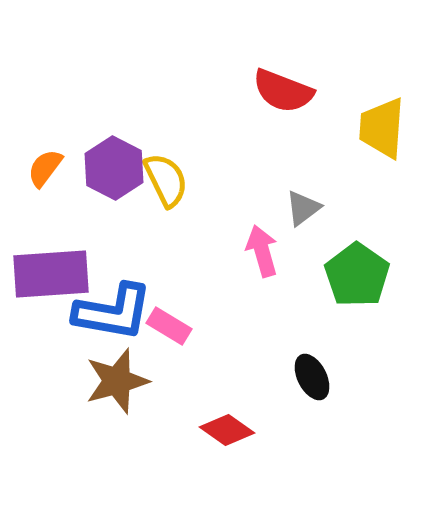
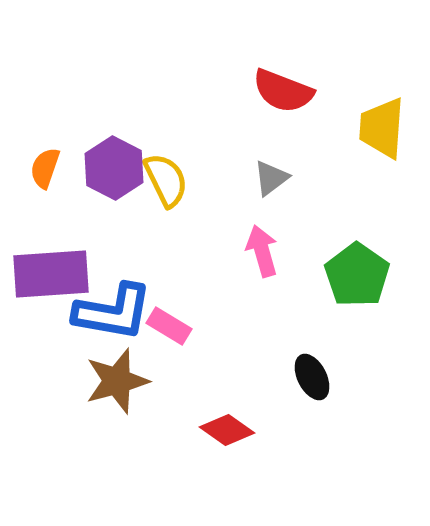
orange semicircle: rotated 18 degrees counterclockwise
gray triangle: moved 32 px left, 30 px up
